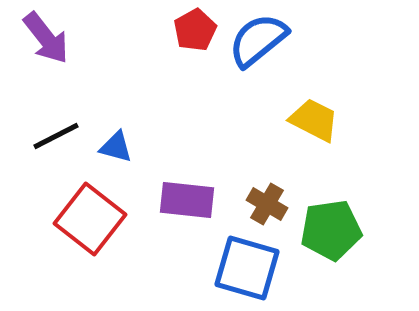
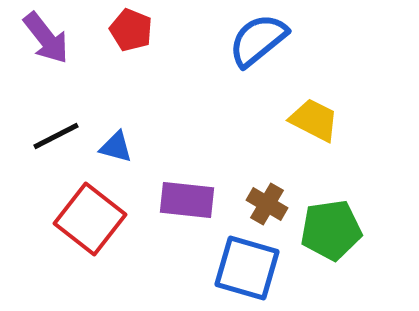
red pentagon: moved 64 px left; rotated 21 degrees counterclockwise
